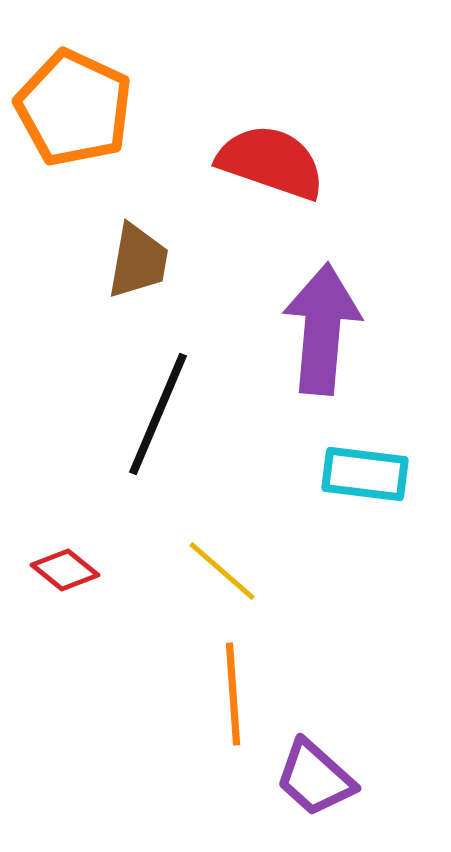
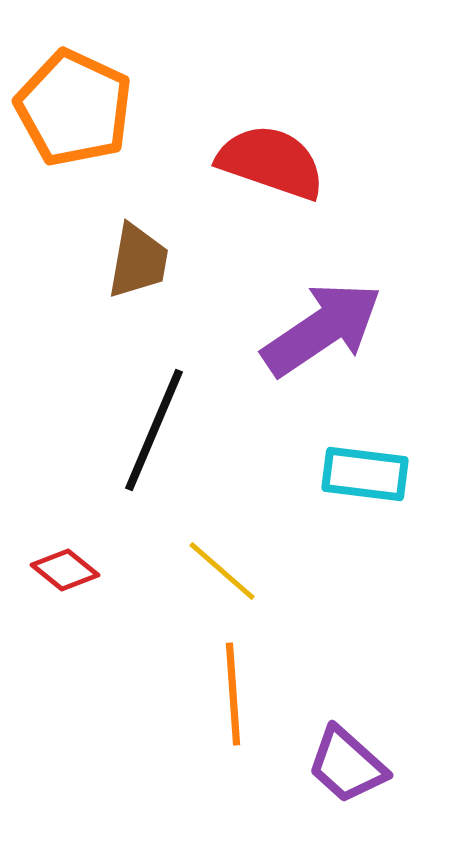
purple arrow: rotated 51 degrees clockwise
black line: moved 4 px left, 16 px down
purple trapezoid: moved 32 px right, 13 px up
